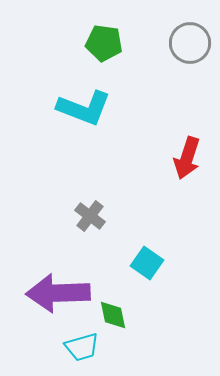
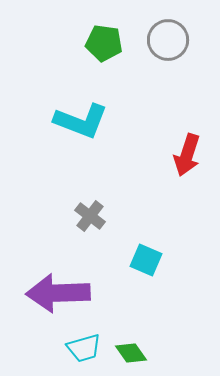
gray circle: moved 22 px left, 3 px up
cyan L-shape: moved 3 px left, 13 px down
red arrow: moved 3 px up
cyan square: moved 1 px left, 3 px up; rotated 12 degrees counterclockwise
green diamond: moved 18 px right, 38 px down; rotated 24 degrees counterclockwise
cyan trapezoid: moved 2 px right, 1 px down
